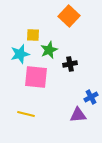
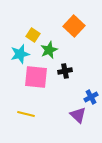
orange square: moved 5 px right, 10 px down
yellow square: rotated 32 degrees clockwise
black cross: moved 5 px left, 7 px down
purple triangle: rotated 48 degrees clockwise
